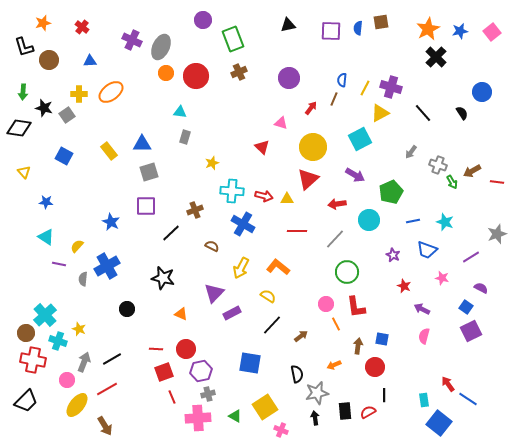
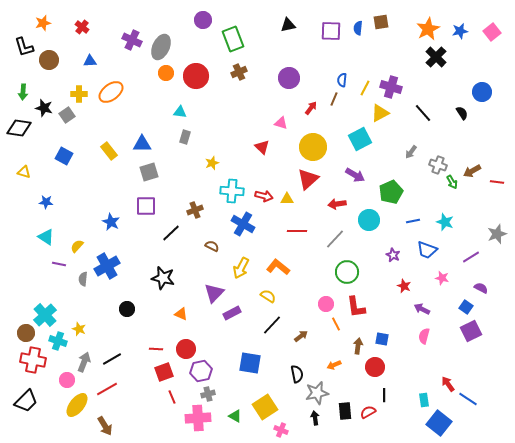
yellow triangle at (24, 172): rotated 32 degrees counterclockwise
